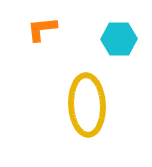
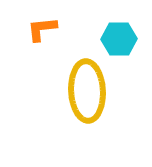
yellow ellipse: moved 14 px up
